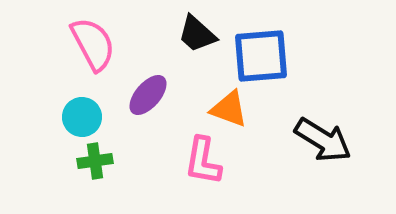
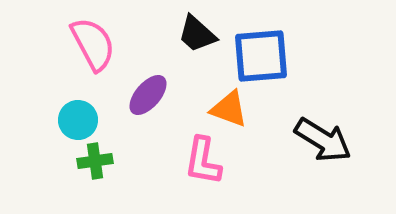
cyan circle: moved 4 px left, 3 px down
